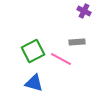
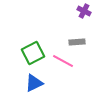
green square: moved 2 px down
pink line: moved 2 px right, 2 px down
blue triangle: rotated 42 degrees counterclockwise
